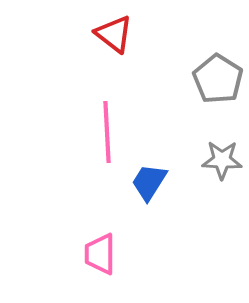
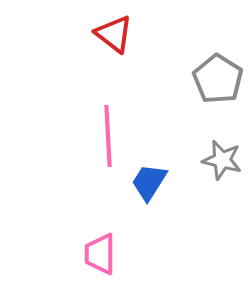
pink line: moved 1 px right, 4 px down
gray star: rotated 12 degrees clockwise
